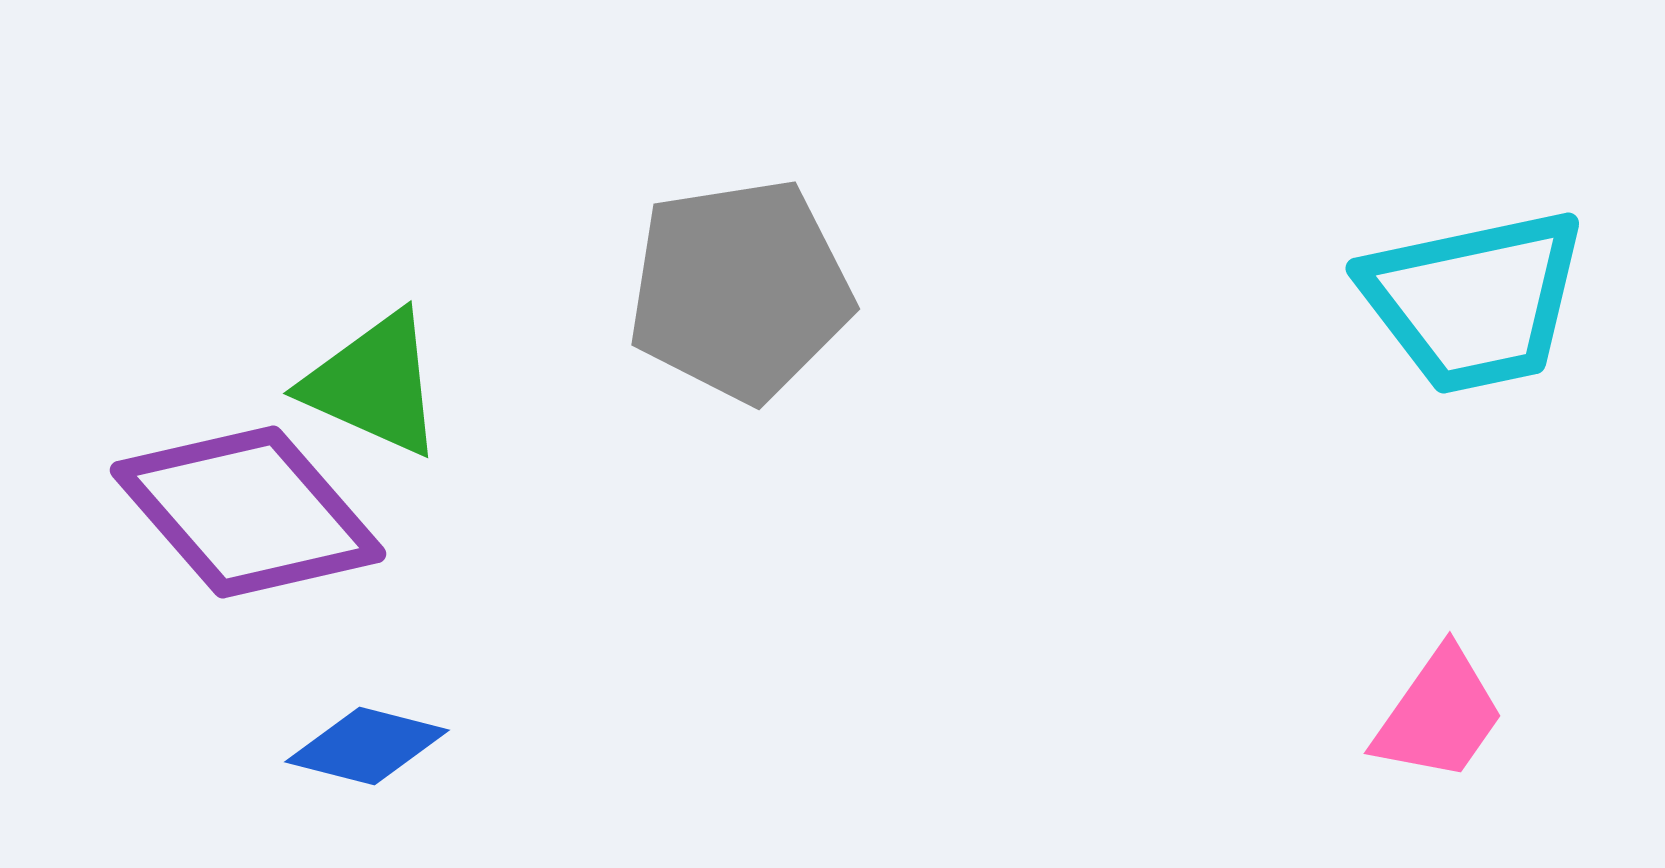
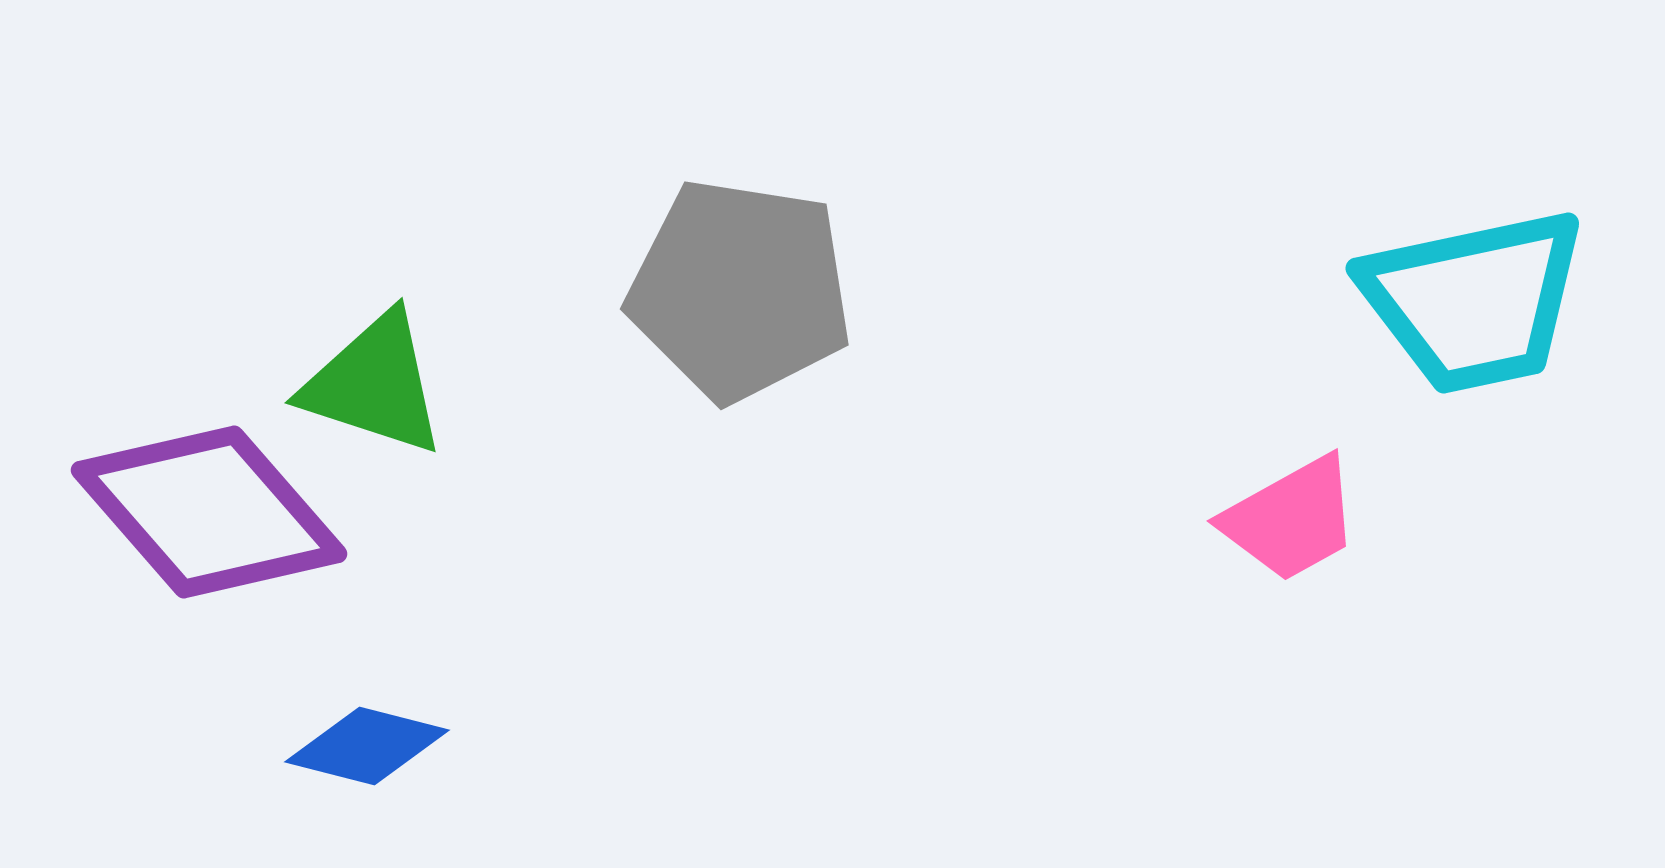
gray pentagon: rotated 18 degrees clockwise
green triangle: rotated 6 degrees counterclockwise
purple diamond: moved 39 px left
pink trapezoid: moved 148 px left, 196 px up; rotated 26 degrees clockwise
